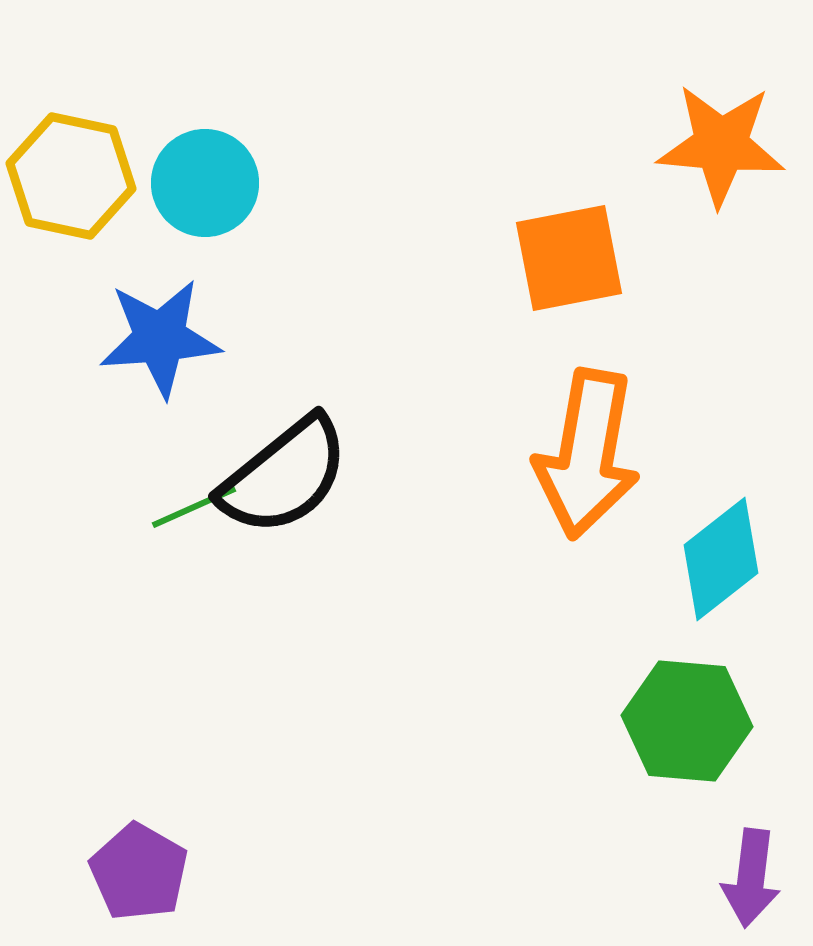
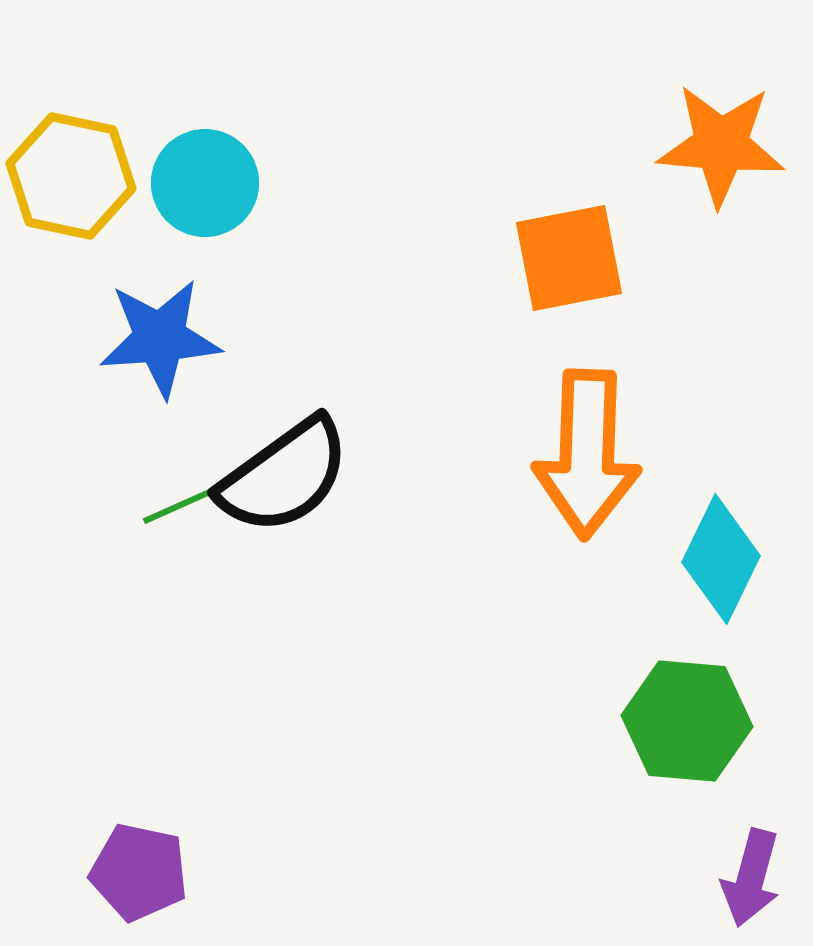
orange arrow: rotated 8 degrees counterclockwise
black semicircle: rotated 3 degrees clockwise
green line: moved 9 px left, 4 px up
cyan diamond: rotated 26 degrees counterclockwise
purple pentagon: rotated 18 degrees counterclockwise
purple arrow: rotated 8 degrees clockwise
